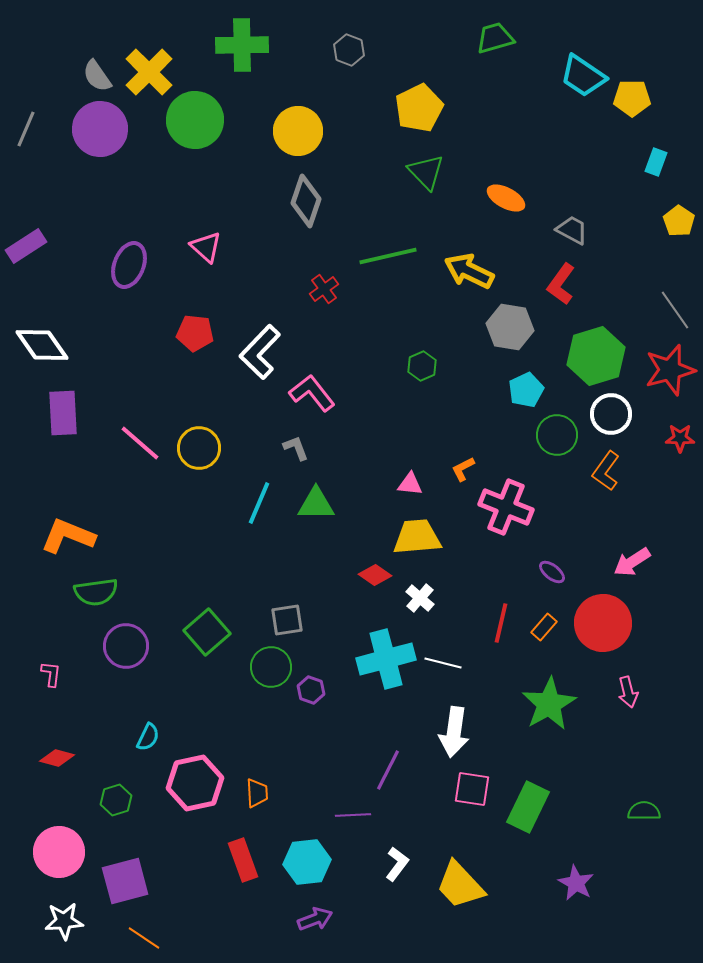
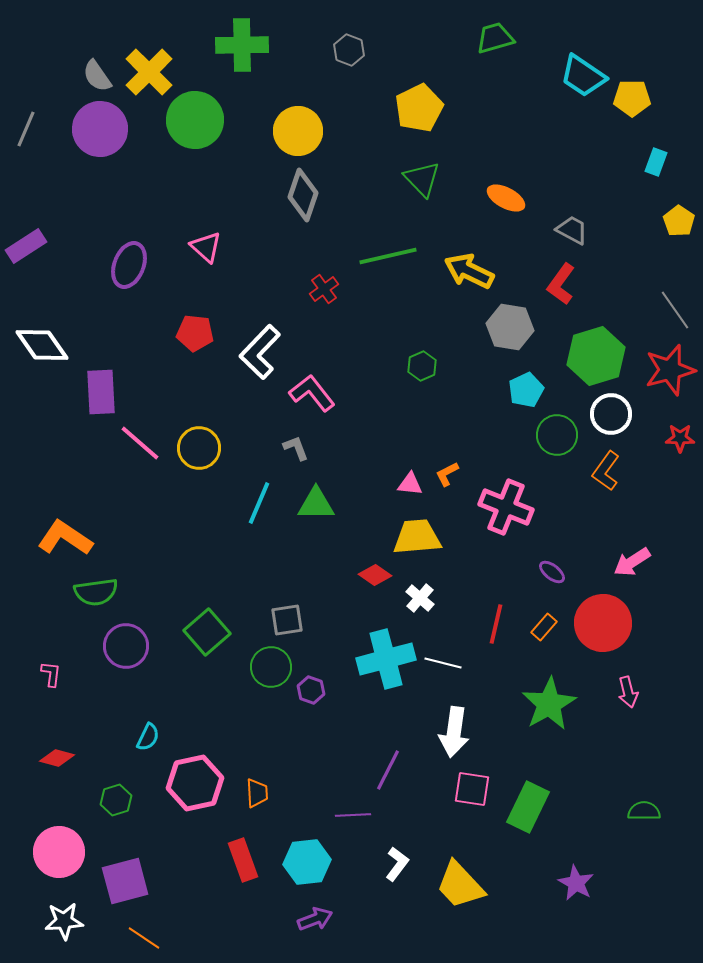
green triangle at (426, 172): moved 4 px left, 7 px down
gray diamond at (306, 201): moved 3 px left, 6 px up
purple rectangle at (63, 413): moved 38 px right, 21 px up
orange L-shape at (463, 469): moved 16 px left, 5 px down
orange L-shape at (68, 536): moved 3 px left, 2 px down; rotated 12 degrees clockwise
red line at (501, 623): moved 5 px left, 1 px down
